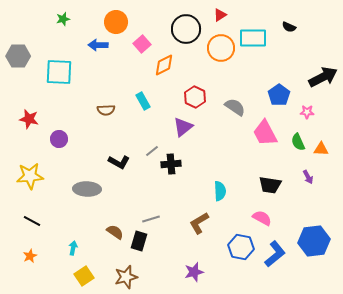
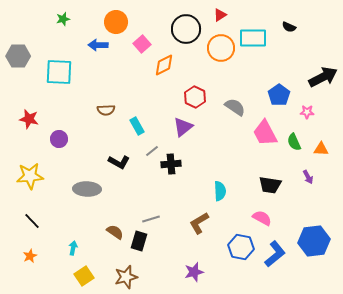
cyan rectangle at (143, 101): moved 6 px left, 25 px down
green semicircle at (298, 142): moved 4 px left
black line at (32, 221): rotated 18 degrees clockwise
